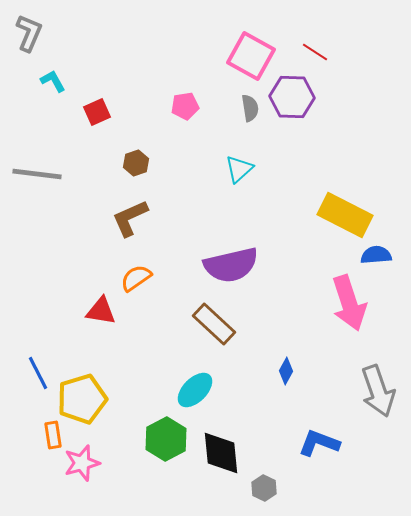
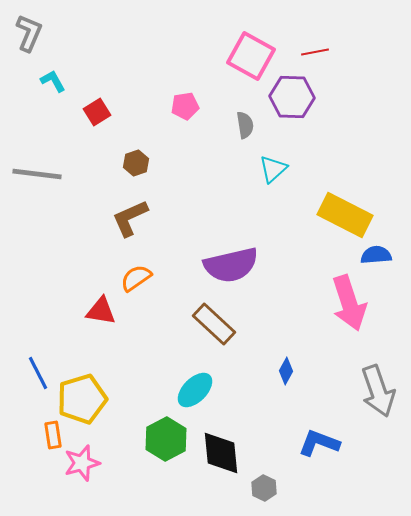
red line: rotated 44 degrees counterclockwise
gray semicircle: moved 5 px left, 17 px down
red square: rotated 8 degrees counterclockwise
cyan triangle: moved 34 px right
